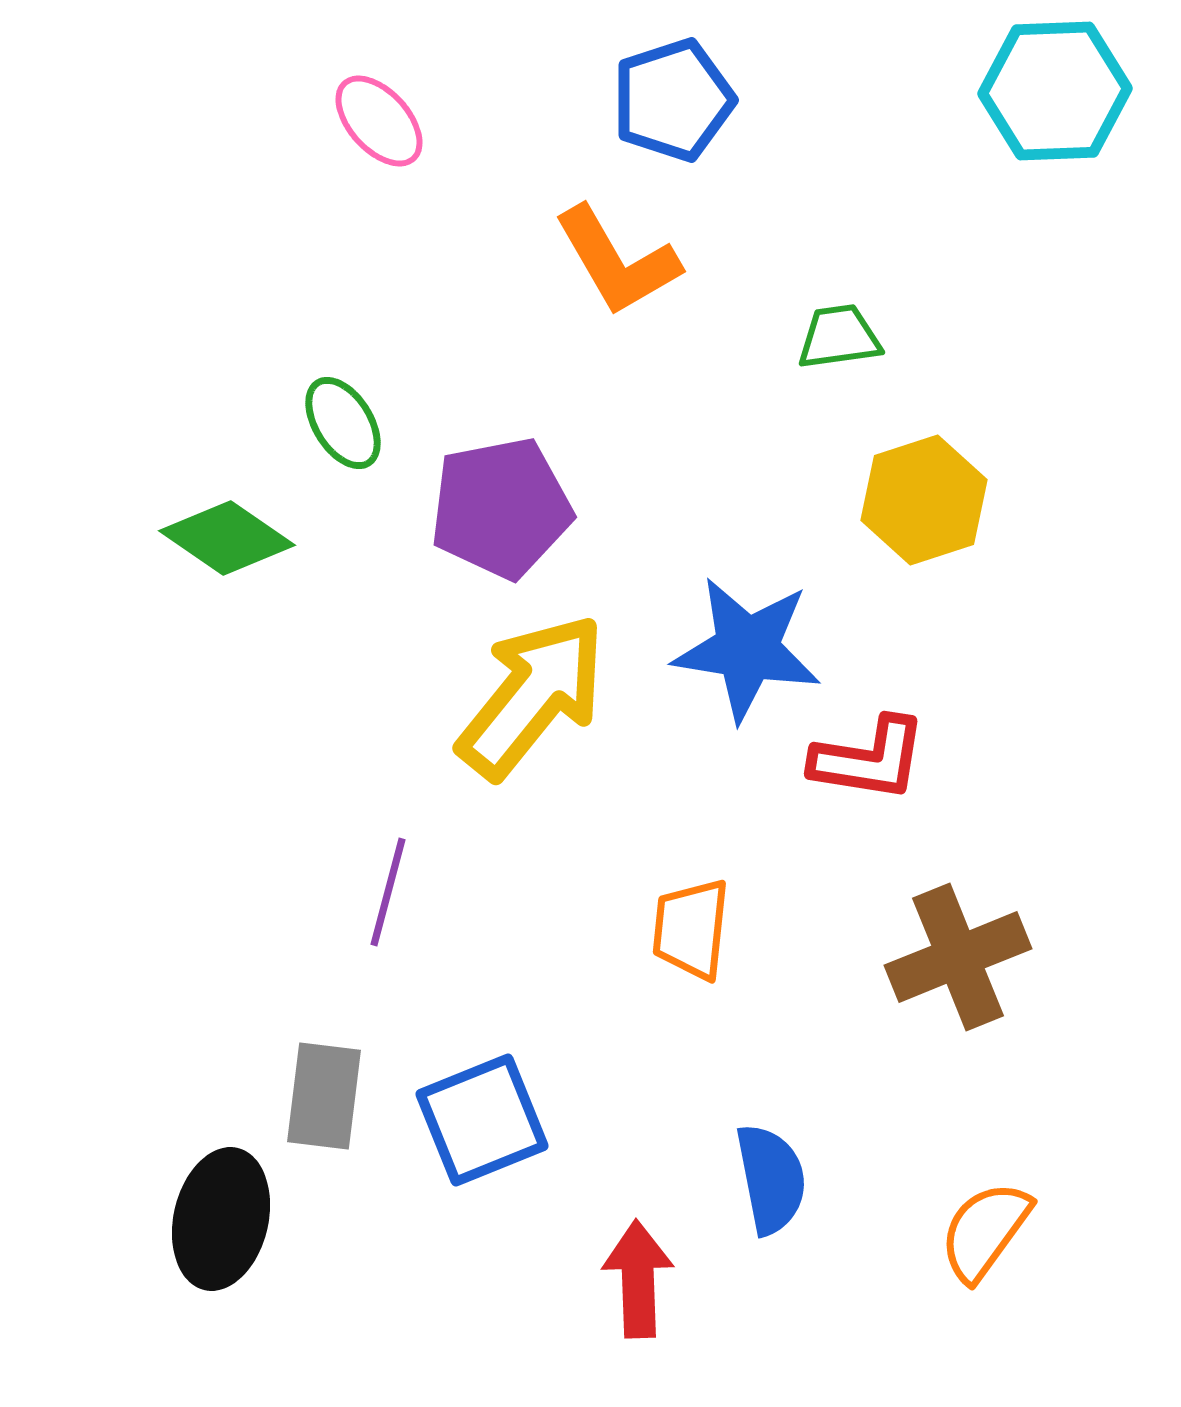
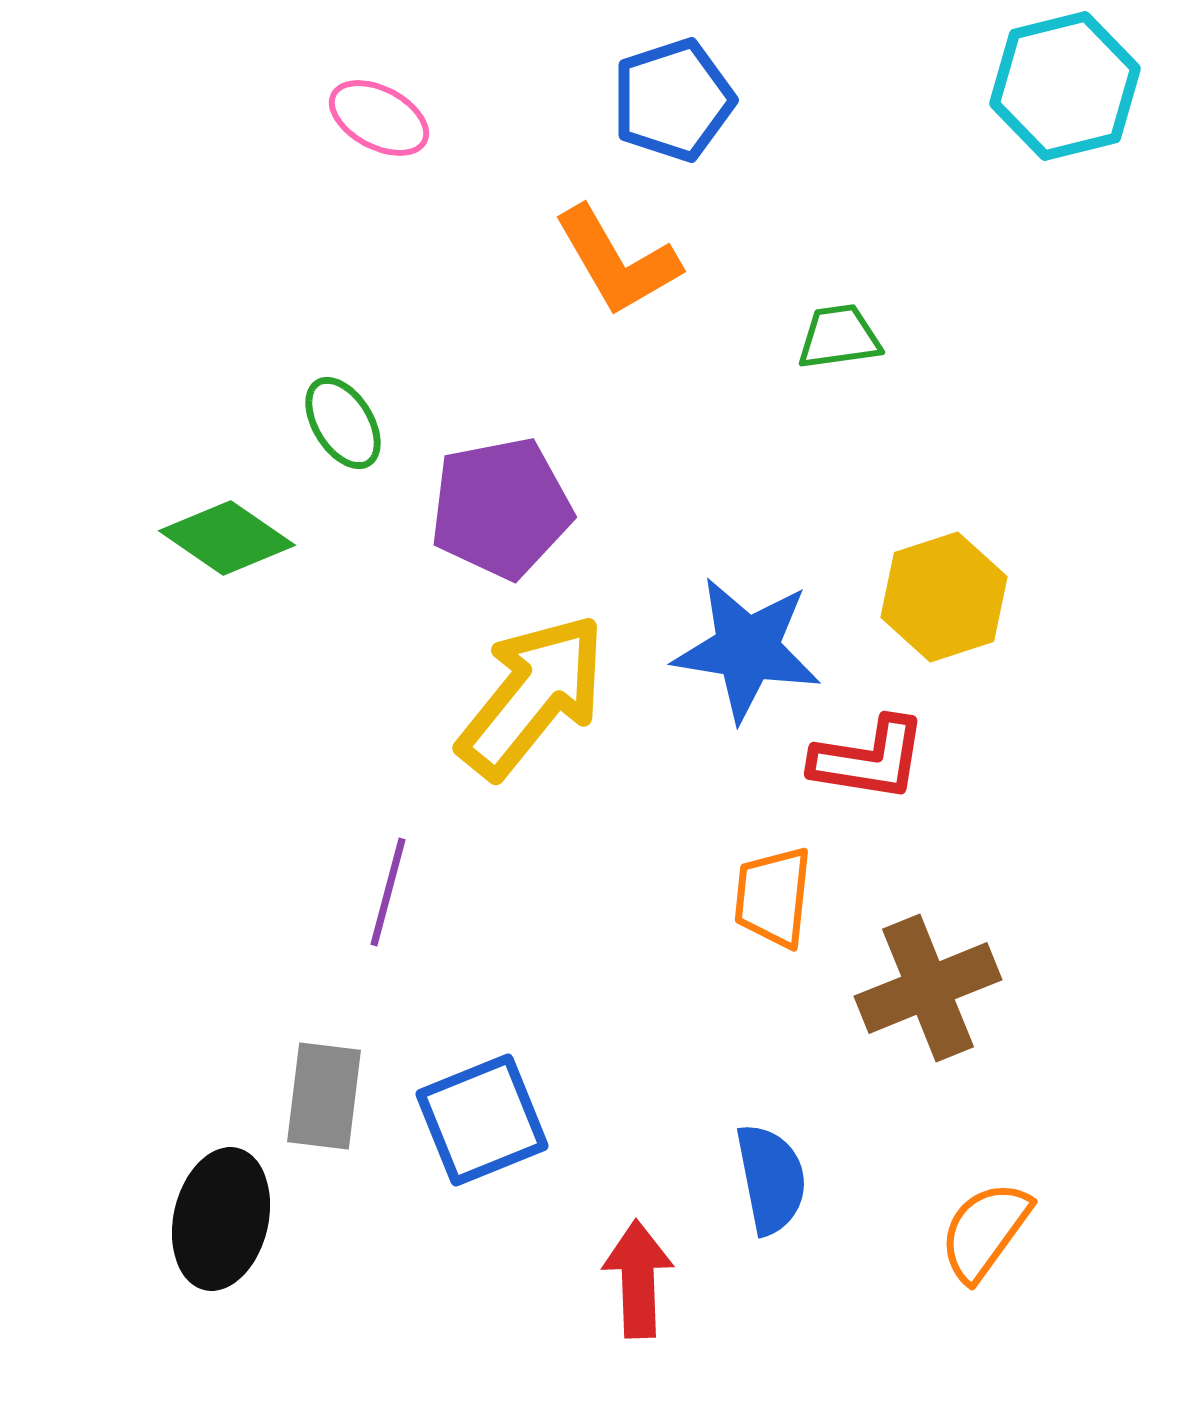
cyan hexagon: moved 10 px right, 5 px up; rotated 12 degrees counterclockwise
pink ellipse: moved 3 px up; rotated 20 degrees counterclockwise
yellow hexagon: moved 20 px right, 97 px down
orange trapezoid: moved 82 px right, 32 px up
brown cross: moved 30 px left, 31 px down
